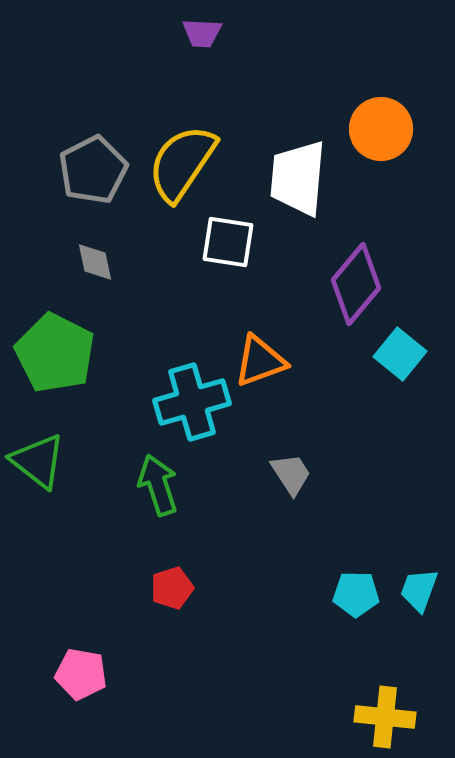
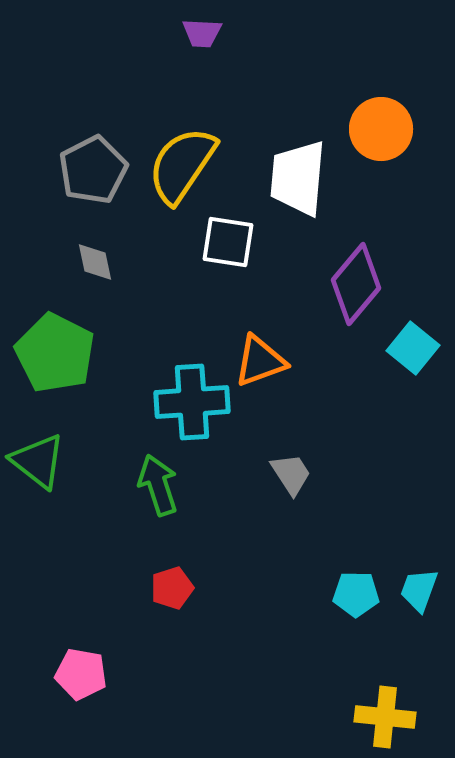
yellow semicircle: moved 2 px down
cyan square: moved 13 px right, 6 px up
cyan cross: rotated 12 degrees clockwise
